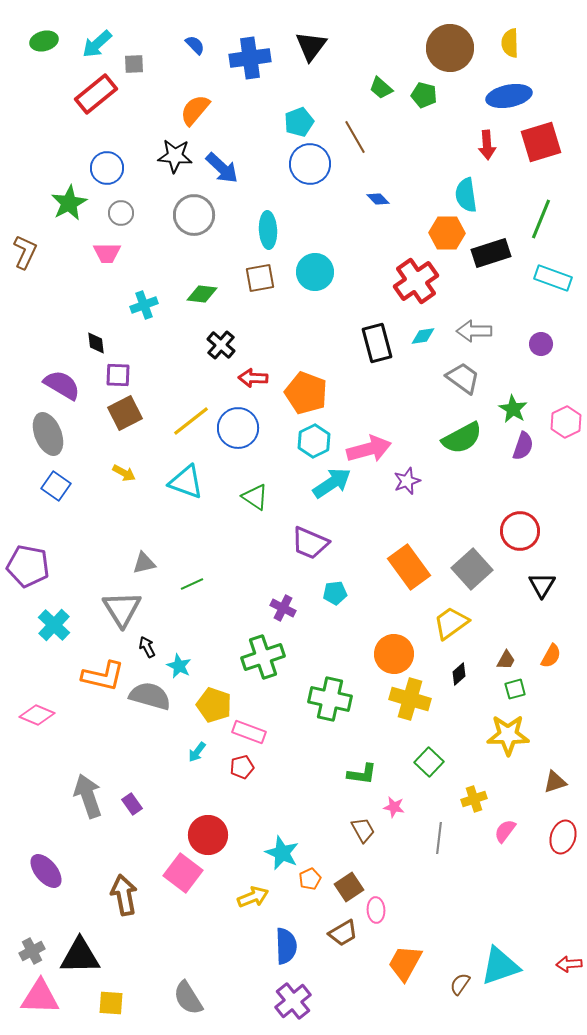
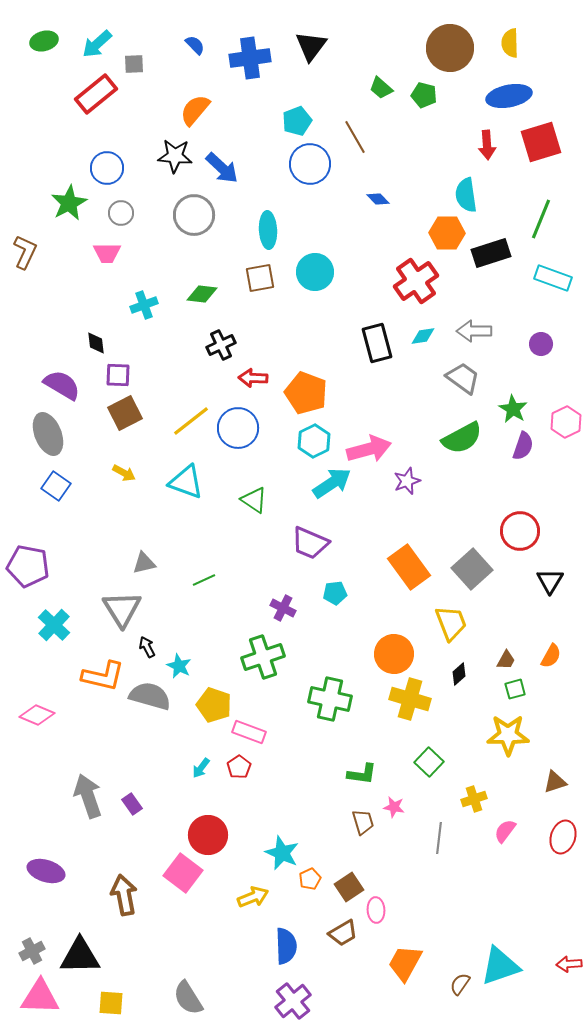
cyan pentagon at (299, 122): moved 2 px left, 1 px up
black cross at (221, 345): rotated 24 degrees clockwise
green triangle at (255, 497): moved 1 px left, 3 px down
green line at (192, 584): moved 12 px right, 4 px up
black triangle at (542, 585): moved 8 px right, 4 px up
yellow trapezoid at (451, 623): rotated 105 degrees clockwise
cyan arrow at (197, 752): moved 4 px right, 16 px down
red pentagon at (242, 767): moved 3 px left; rotated 20 degrees counterclockwise
brown trapezoid at (363, 830): moved 8 px up; rotated 12 degrees clockwise
purple ellipse at (46, 871): rotated 33 degrees counterclockwise
